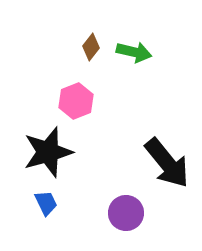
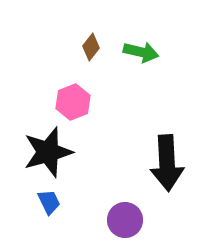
green arrow: moved 7 px right
pink hexagon: moved 3 px left, 1 px down
black arrow: rotated 36 degrees clockwise
blue trapezoid: moved 3 px right, 1 px up
purple circle: moved 1 px left, 7 px down
